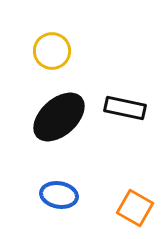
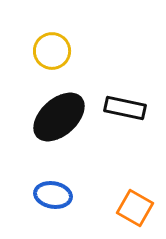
blue ellipse: moved 6 px left
